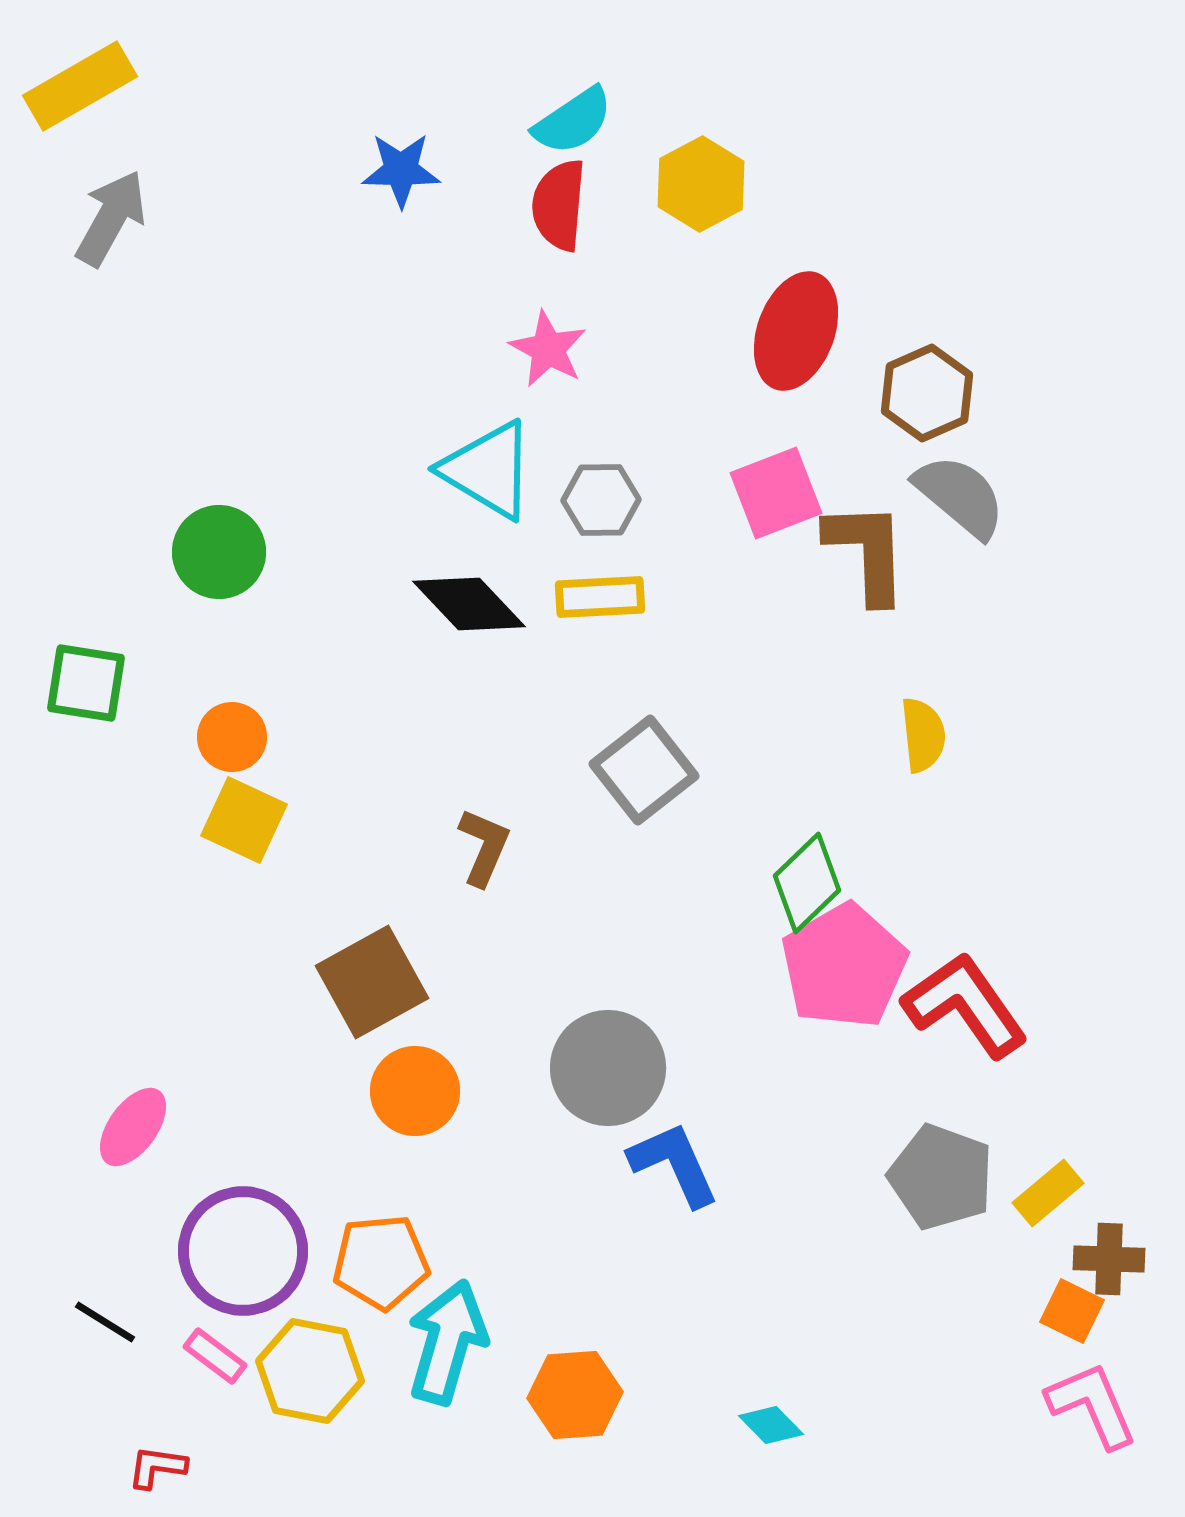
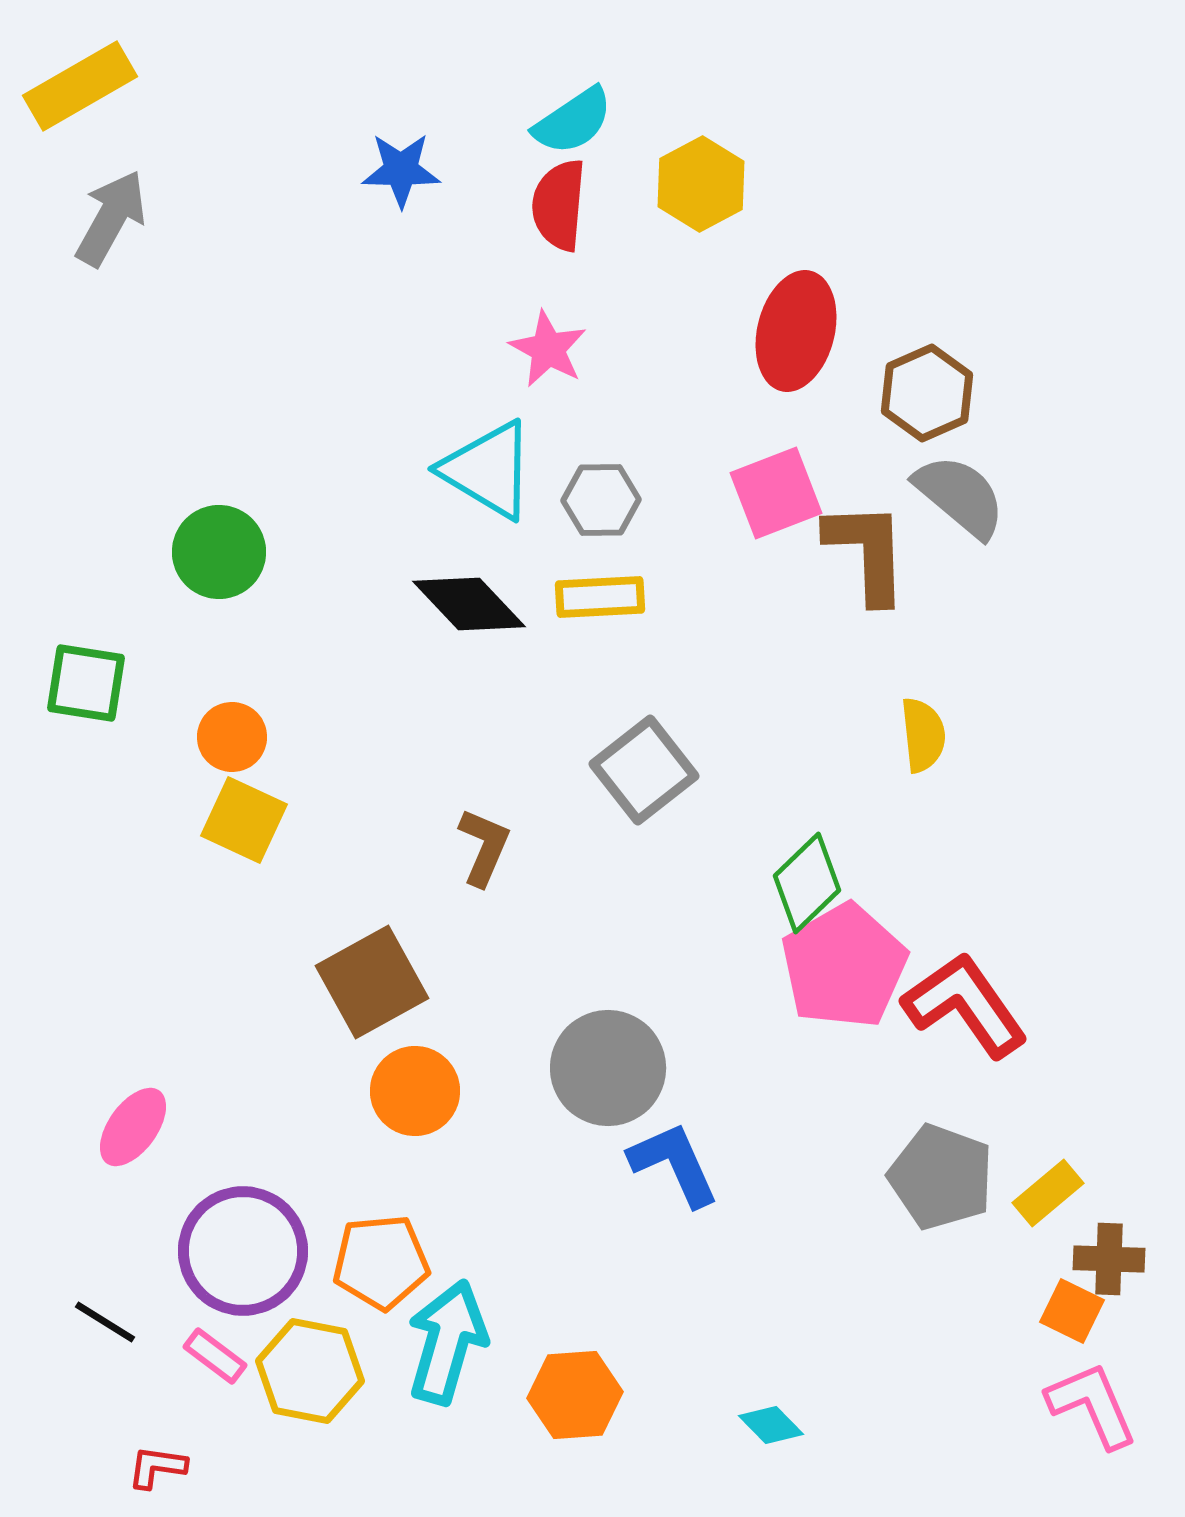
red ellipse at (796, 331): rotated 6 degrees counterclockwise
